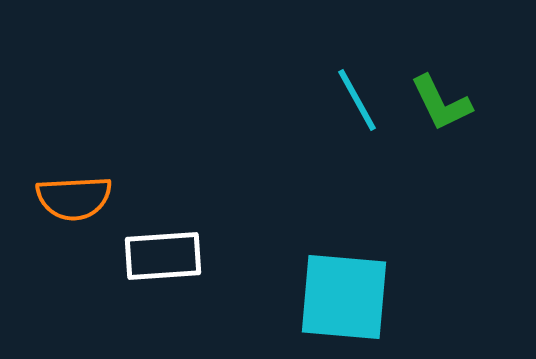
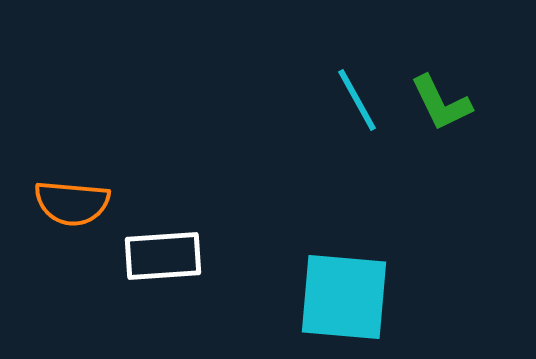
orange semicircle: moved 2 px left, 5 px down; rotated 8 degrees clockwise
